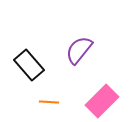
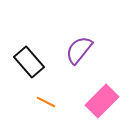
black rectangle: moved 3 px up
orange line: moved 3 px left; rotated 24 degrees clockwise
